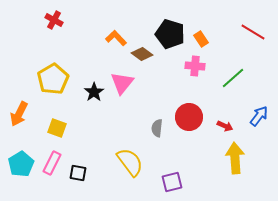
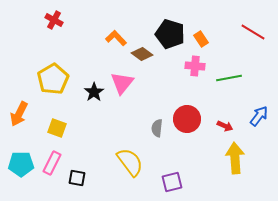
green line: moved 4 px left; rotated 30 degrees clockwise
red circle: moved 2 px left, 2 px down
cyan pentagon: rotated 30 degrees clockwise
black square: moved 1 px left, 5 px down
